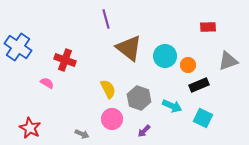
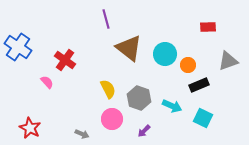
cyan circle: moved 2 px up
red cross: rotated 15 degrees clockwise
pink semicircle: moved 1 px up; rotated 16 degrees clockwise
